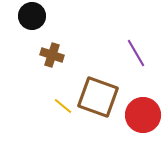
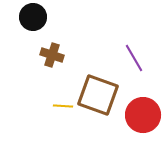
black circle: moved 1 px right, 1 px down
purple line: moved 2 px left, 5 px down
brown square: moved 2 px up
yellow line: rotated 36 degrees counterclockwise
